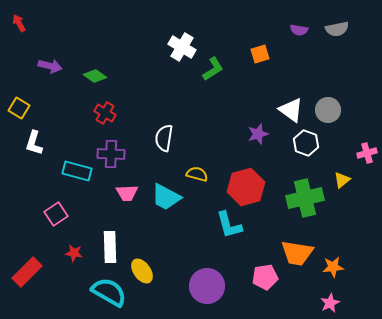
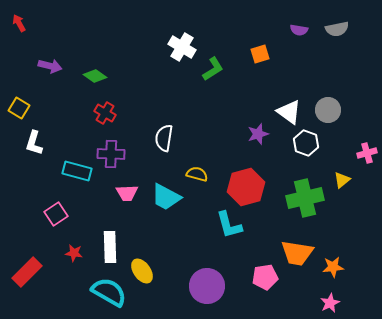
white triangle: moved 2 px left, 2 px down
